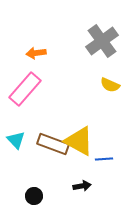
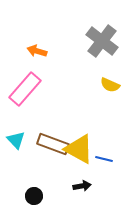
gray cross: rotated 16 degrees counterclockwise
orange arrow: moved 1 px right, 2 px up; rotated 24 degrees clockwise
yellow triangle: moved 8 px down
blue line: rotated 18 degrees clockwise
